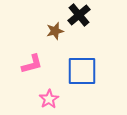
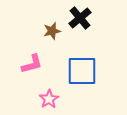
black cross: moved 1 px right, 3 px down
brown star: moved 3 px left
